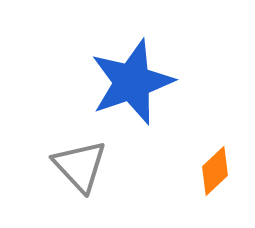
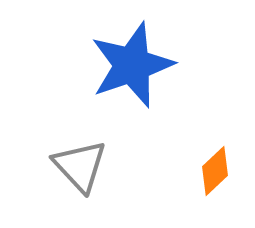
blue star: moved 17 px up
